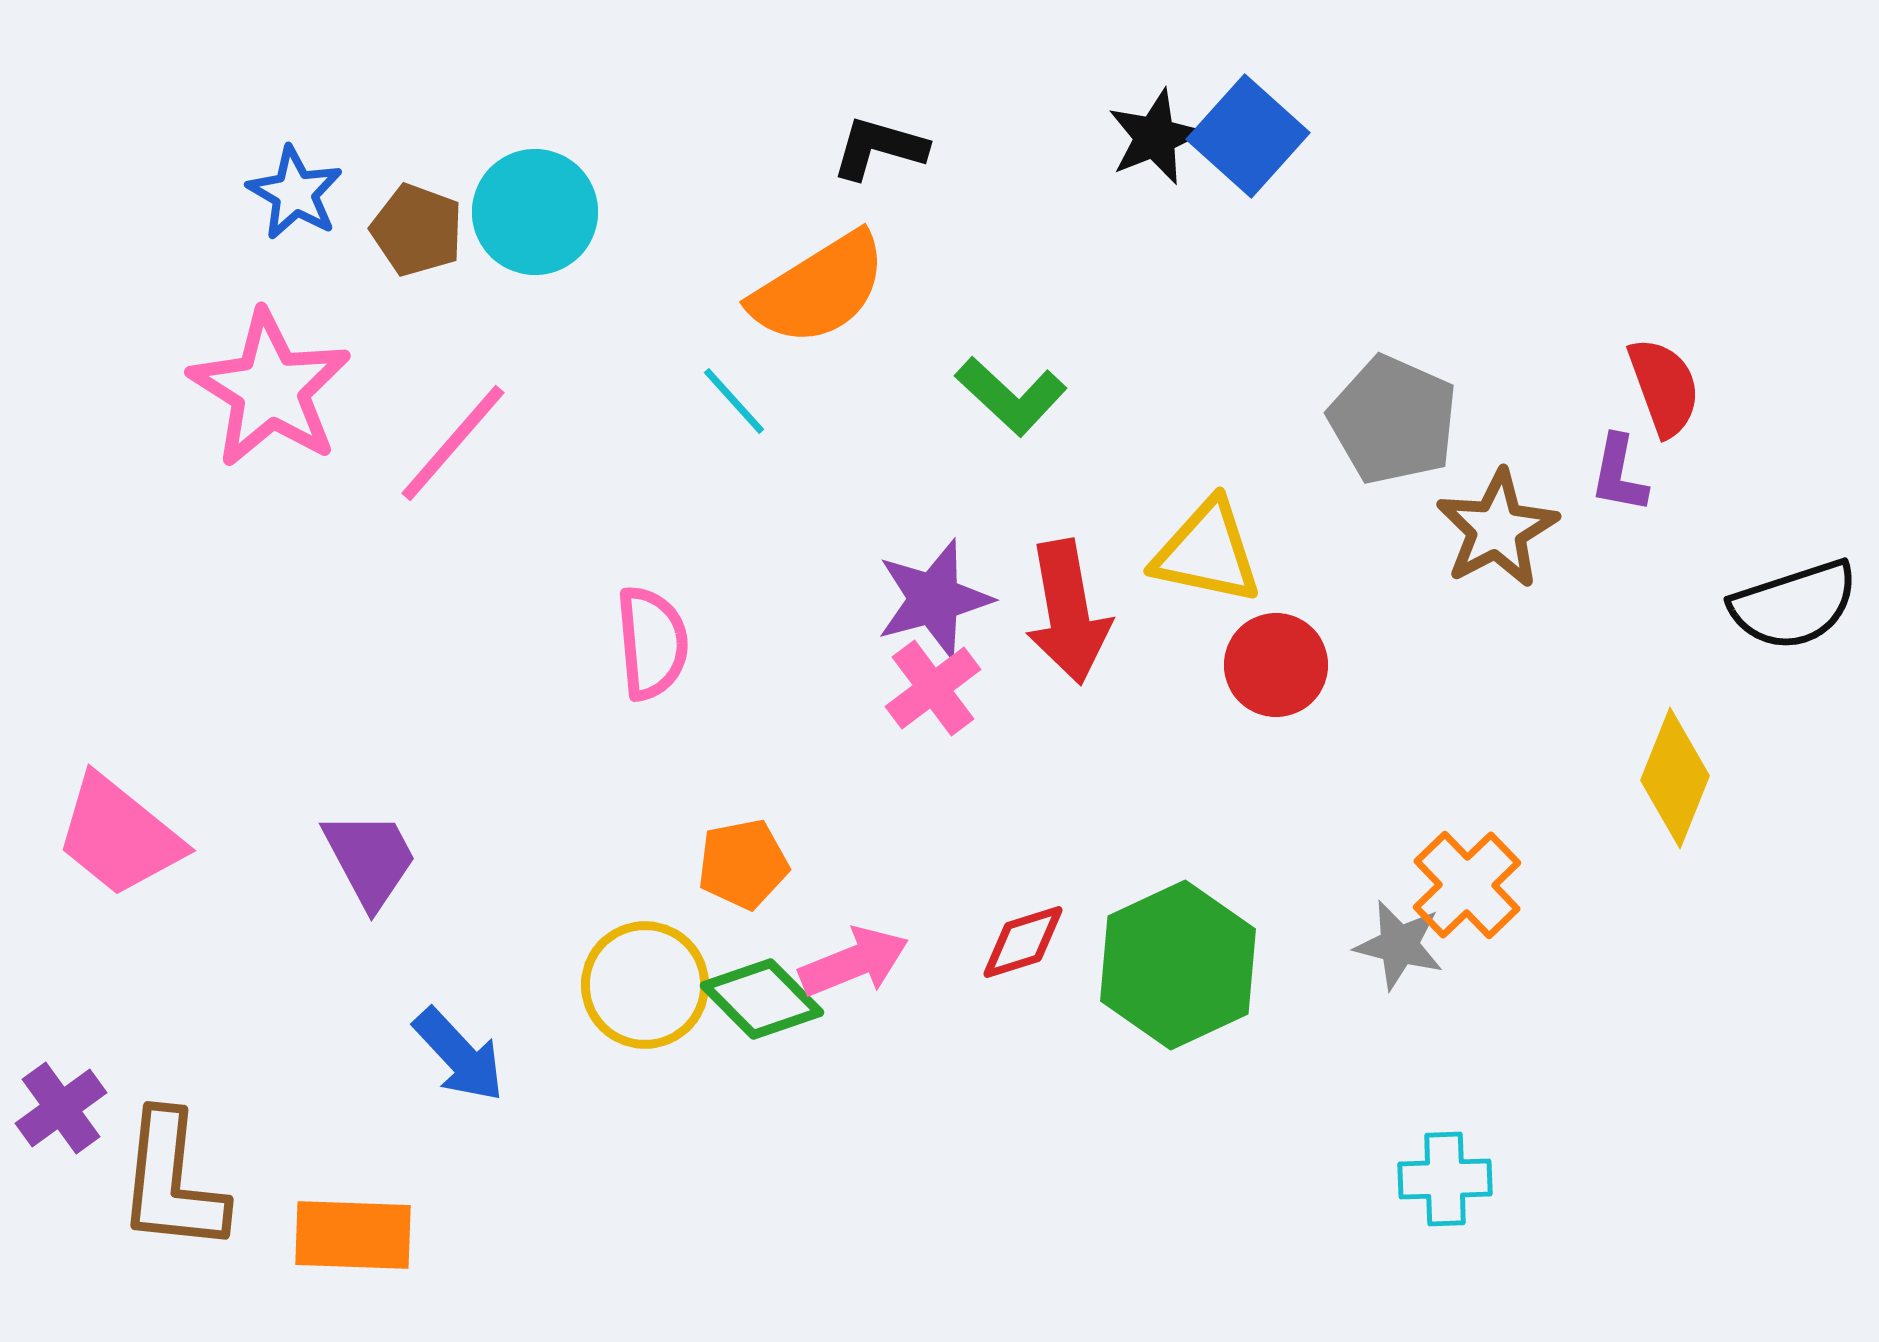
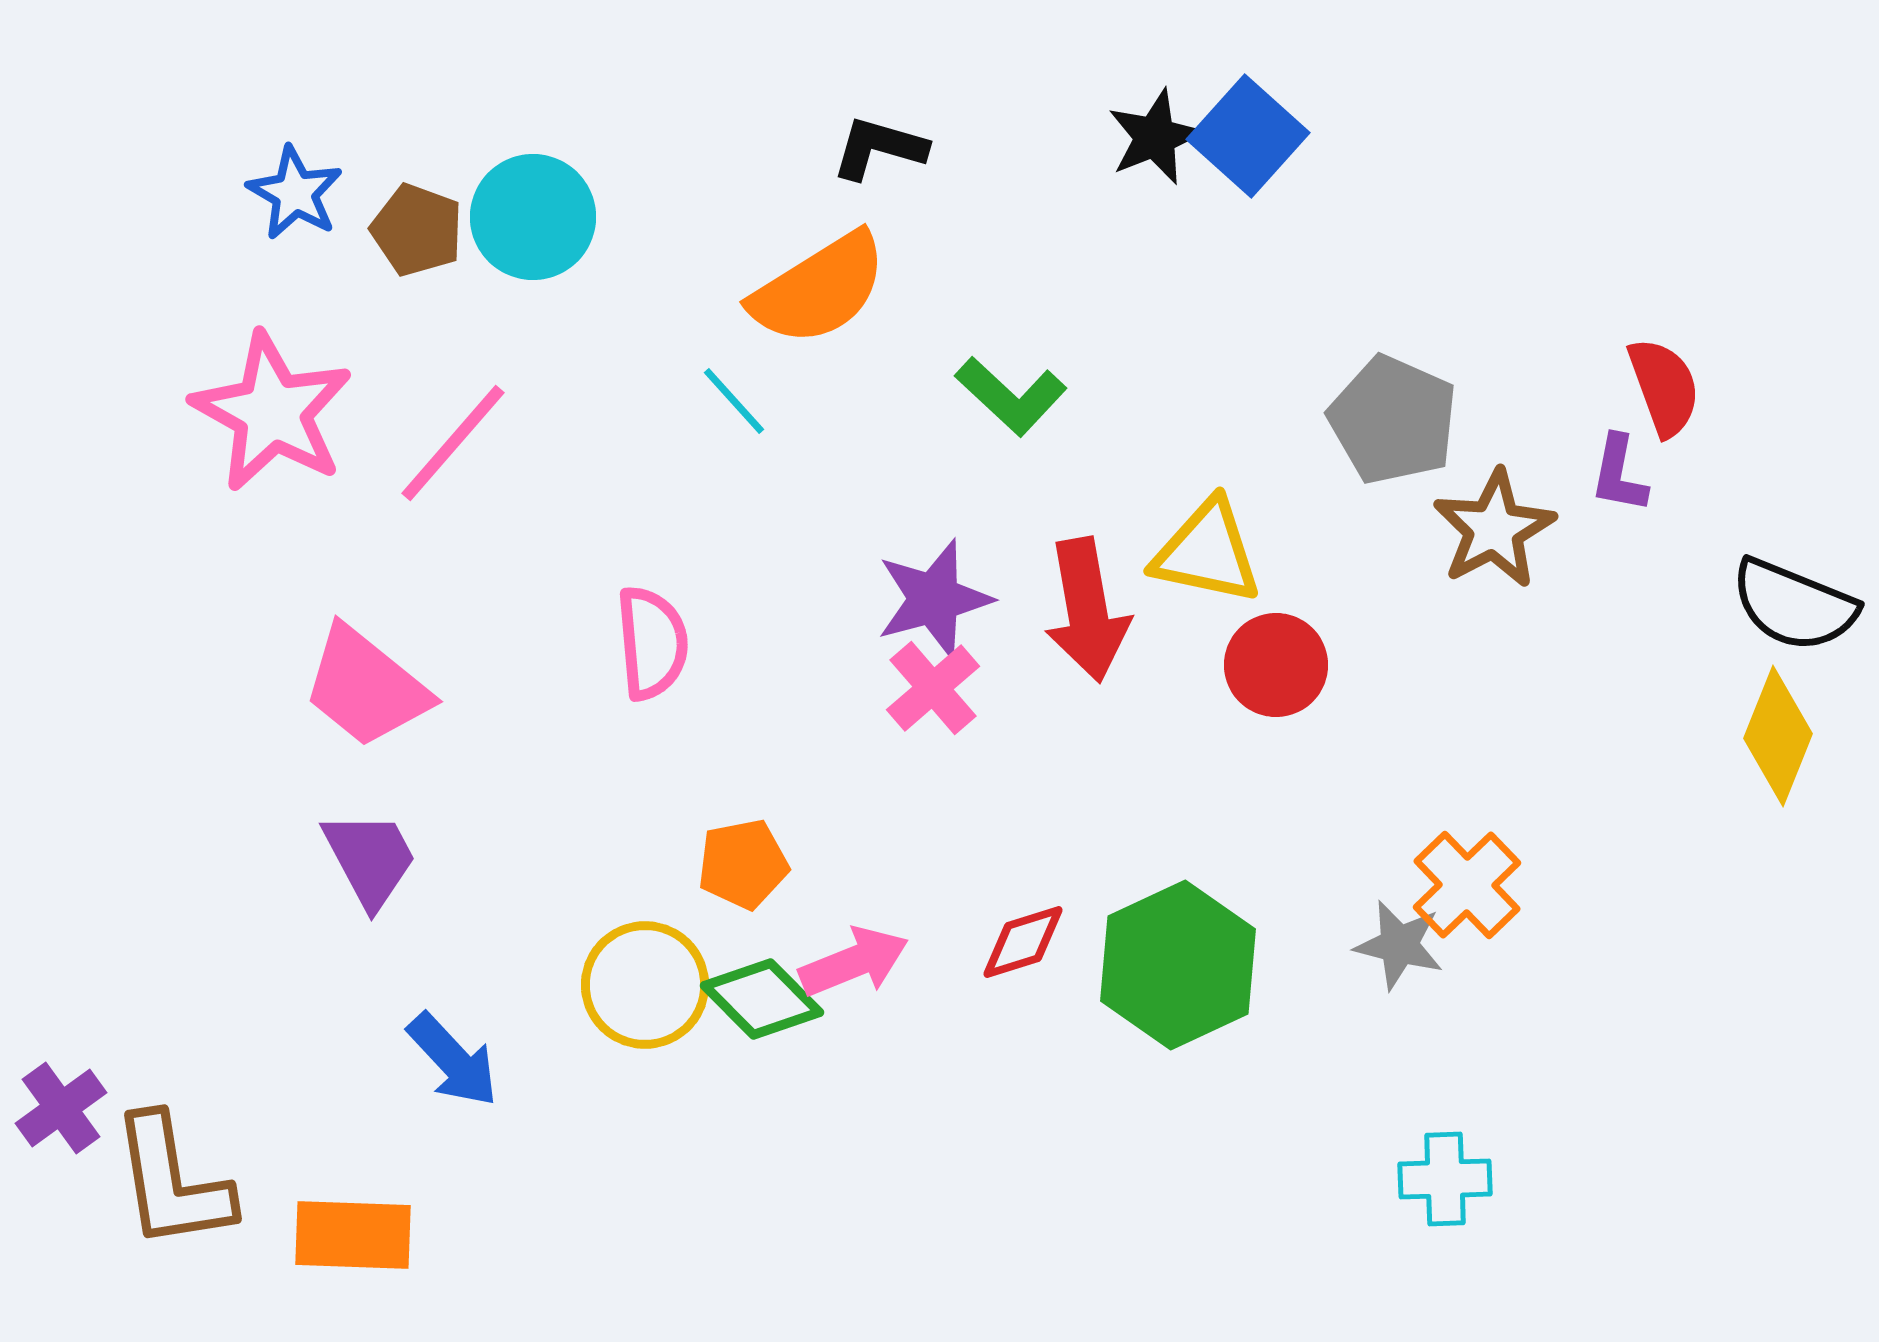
cyan circle: moved 2 px left, 5 px down
pink star: moved 2 px right, 23 px down; rotated 3 degrees counterclockwise
brown star: moved 3 px left
black semicircle: rotated 40 degrees clockwise
red arrow: moved 19 px right, 2 px up
pink cross: rotated 4 degrees counterclockwise
yellow diamond: moved 103 px right, 42 px up
pink trapezoid: moved 247 px right, 149 px up
blue arrow: moved 6 px left, 5 px down
brown L-shape: rotated 15 degrees counterclockwise
